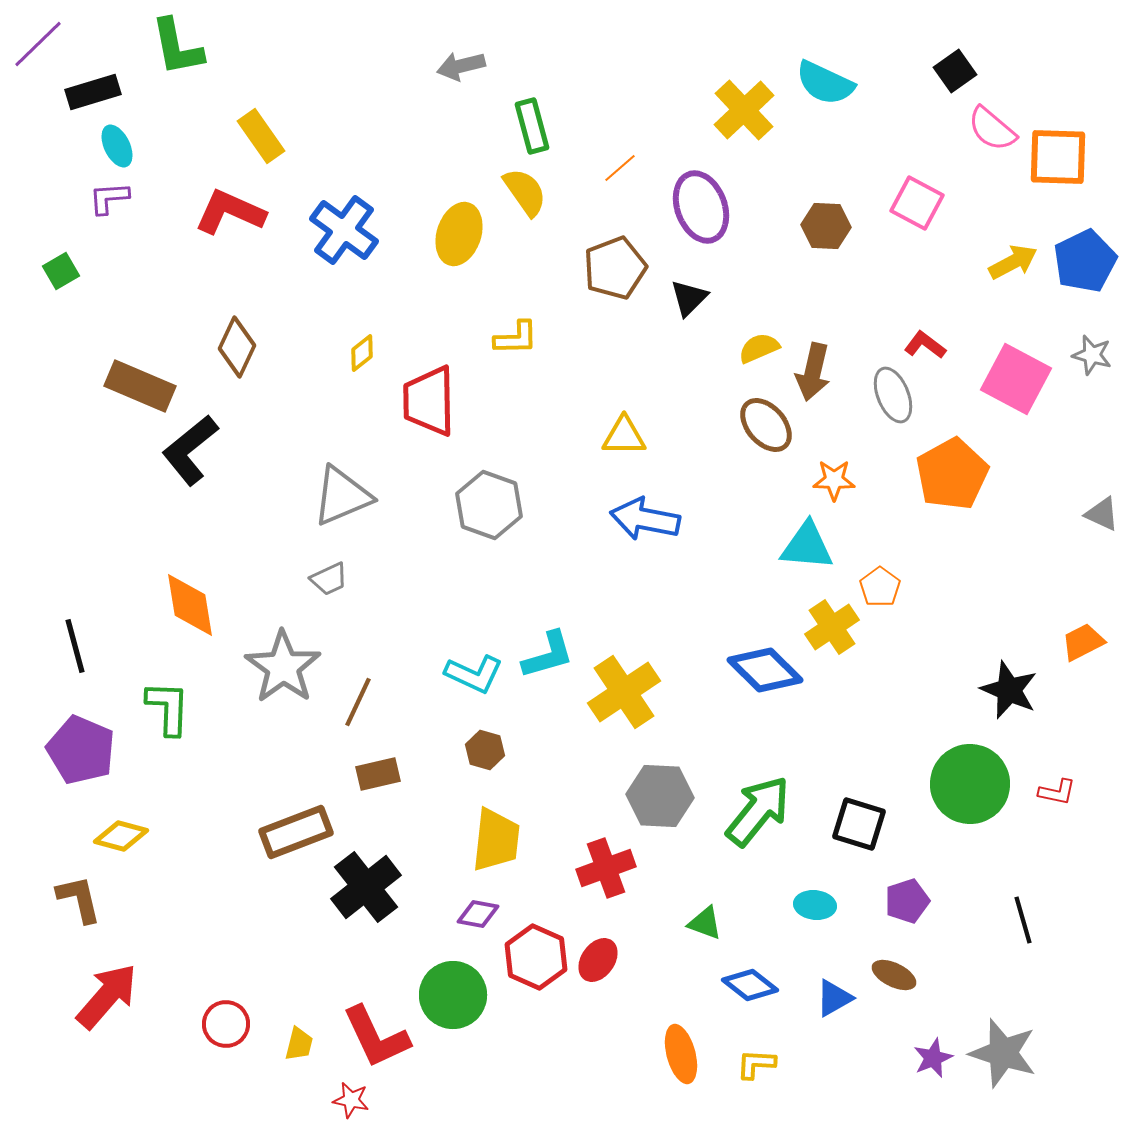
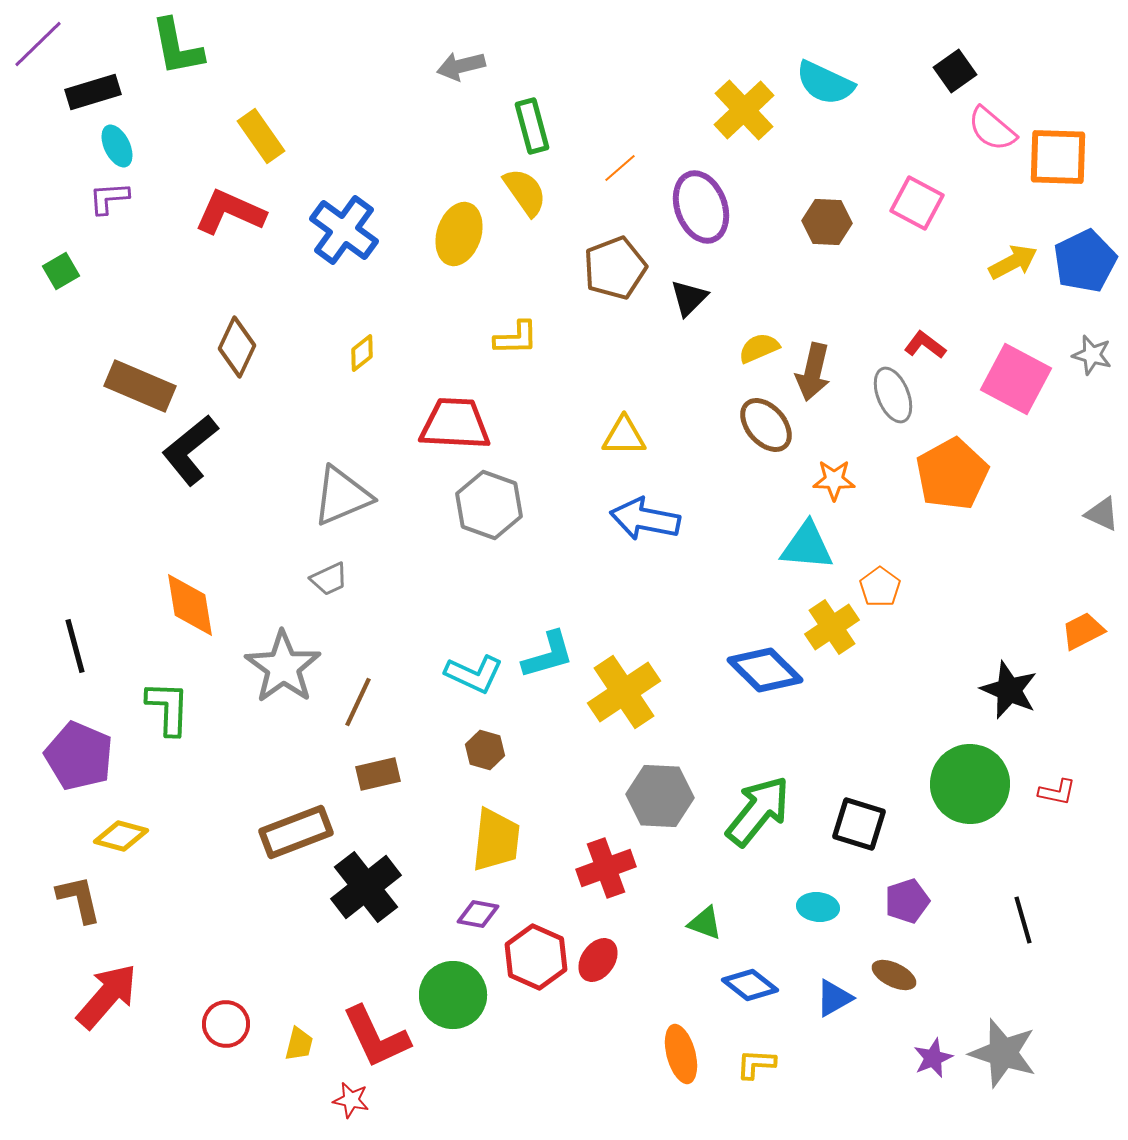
brown hexagon at (826, 226): moved 1 px right, 4 px up
red trapezoid at (429, 401): moved 26 px right, 23 px down; rotated 94 degrees clockwise
orange trapezoid at (1083, 642): moved 11 px up
purple pentagon at (81, 750): moved 2 px left, 6 px down
cyan ellipse at (815, 905): moved 3 px right, 2 px down
